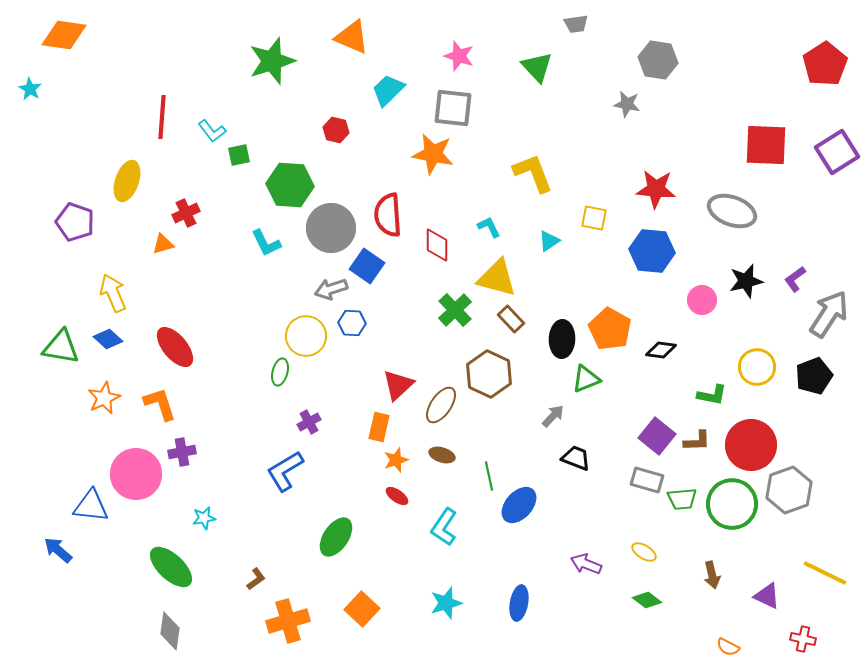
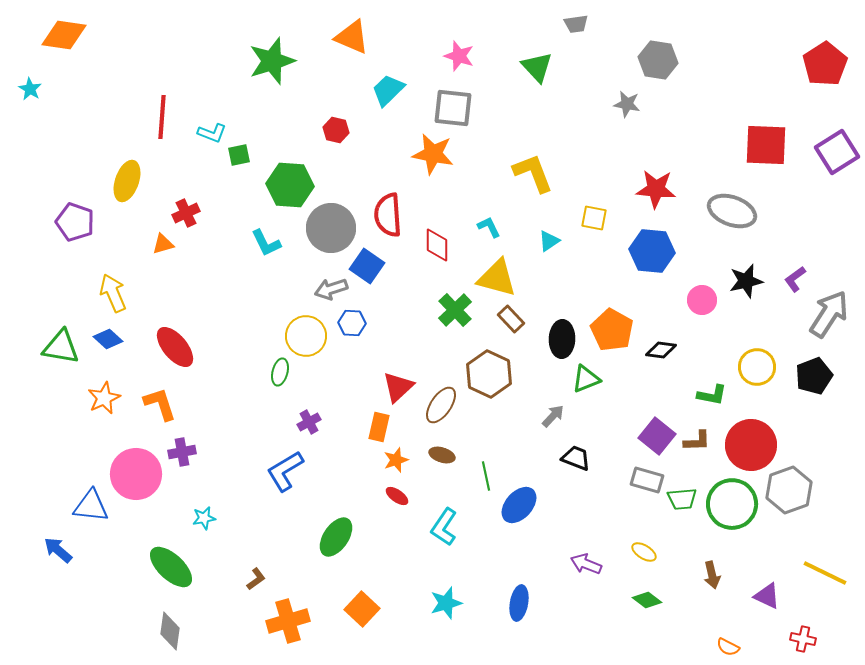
cyan L-shape at (212, 131): moved 2 px down; rotated 32 degrees counterclockwise
orange pentagon at (610, 329): moved 2 px right, 1 px down
red triangle at (398, 385): moved 2 px down
green line at (489, 476): moved 3 px left
